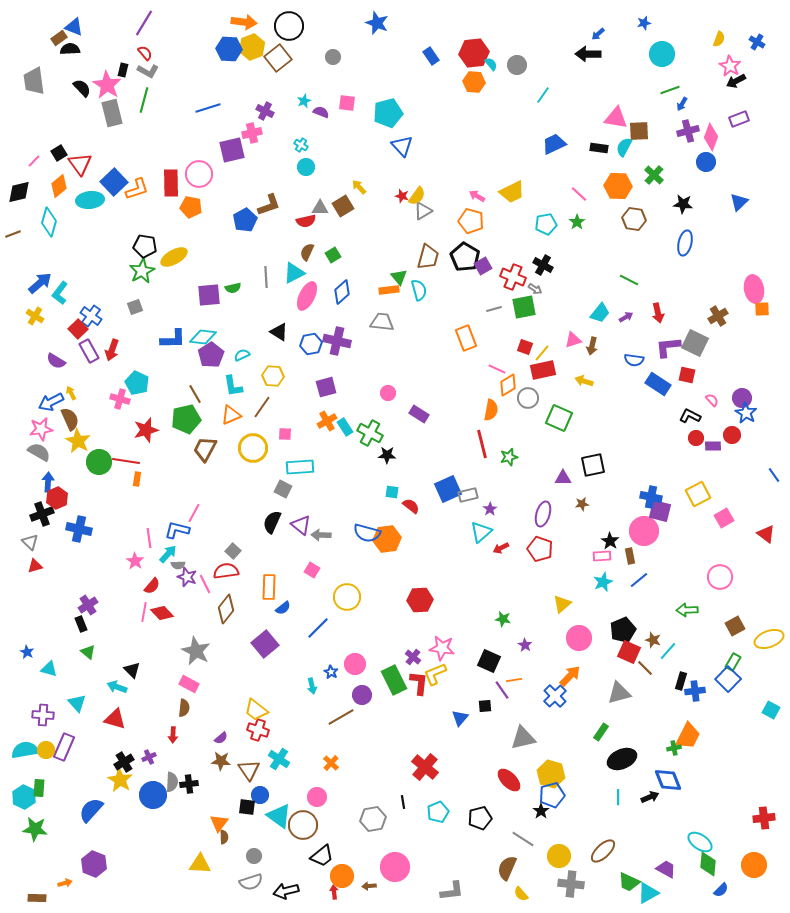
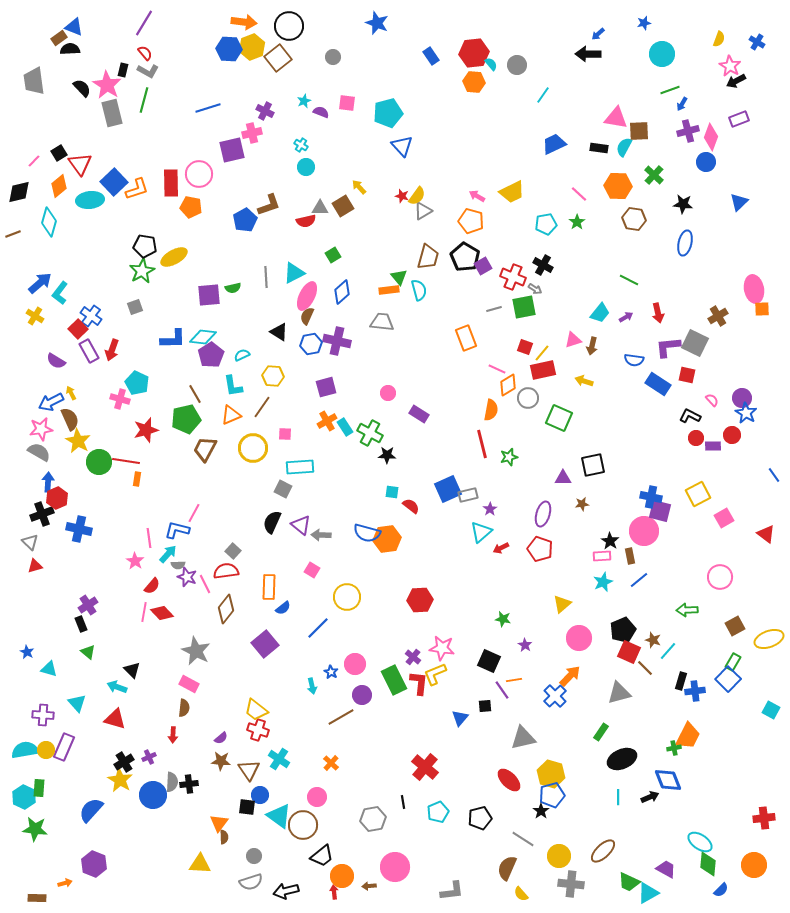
brown semicircle at (307, 252): moved 64 px down
